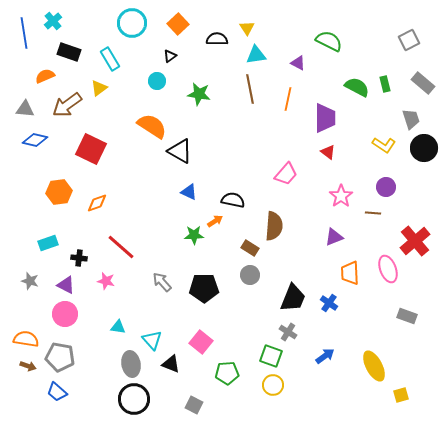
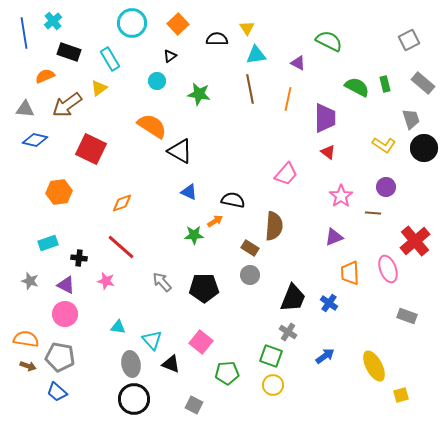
orange diamond at (97, 203): moved 25 px right
